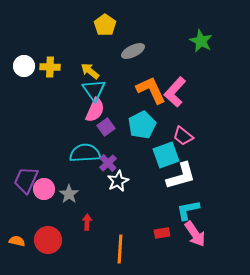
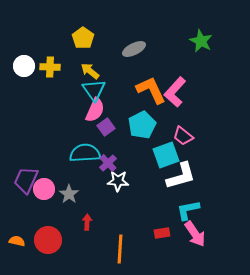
yellow pentagon: moved 22 px left, 13 px down
gray ellipse: moved 1 px right, 2 px up
white star: rotated 30 degrees clockwise
